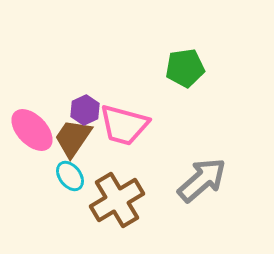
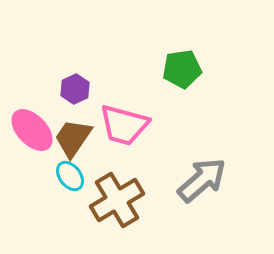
green pentagon: moved 3 px left, 1 px down
purple hexagon: moved 10 px left, 21 px up
